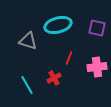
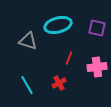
red cross: moved 5 px right, 5 px down
